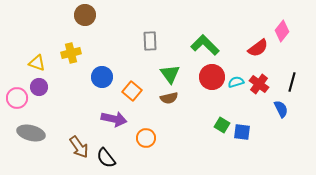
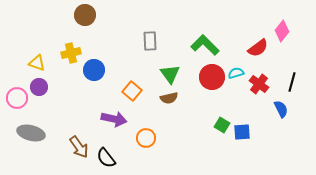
blue circle: moved 8 px left, 7 px up
cyan semicircle: moved 9 px up
blue square: rotated 12 degrees counterclockwise
